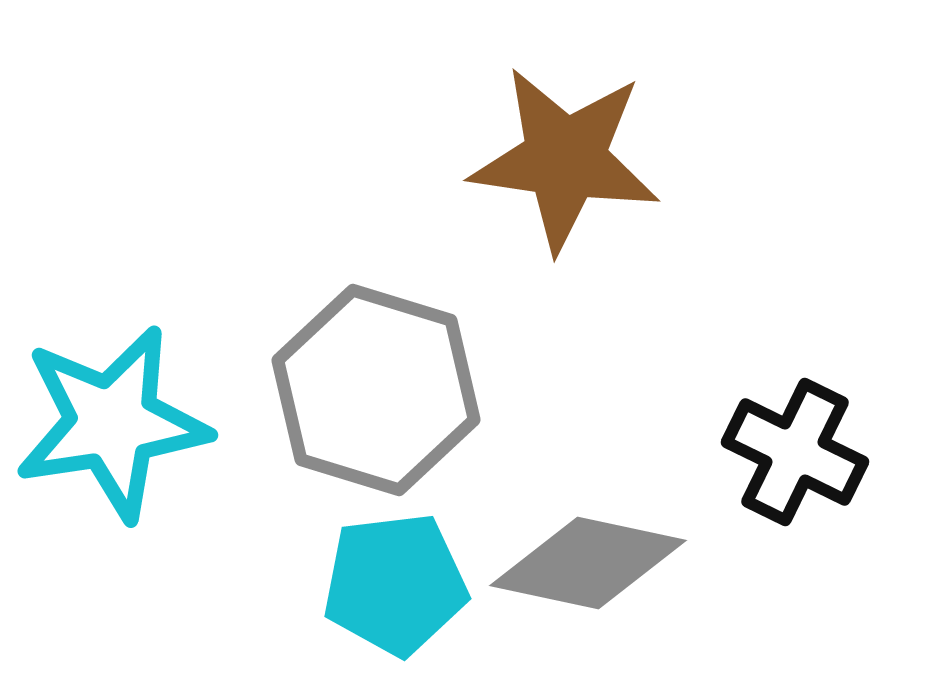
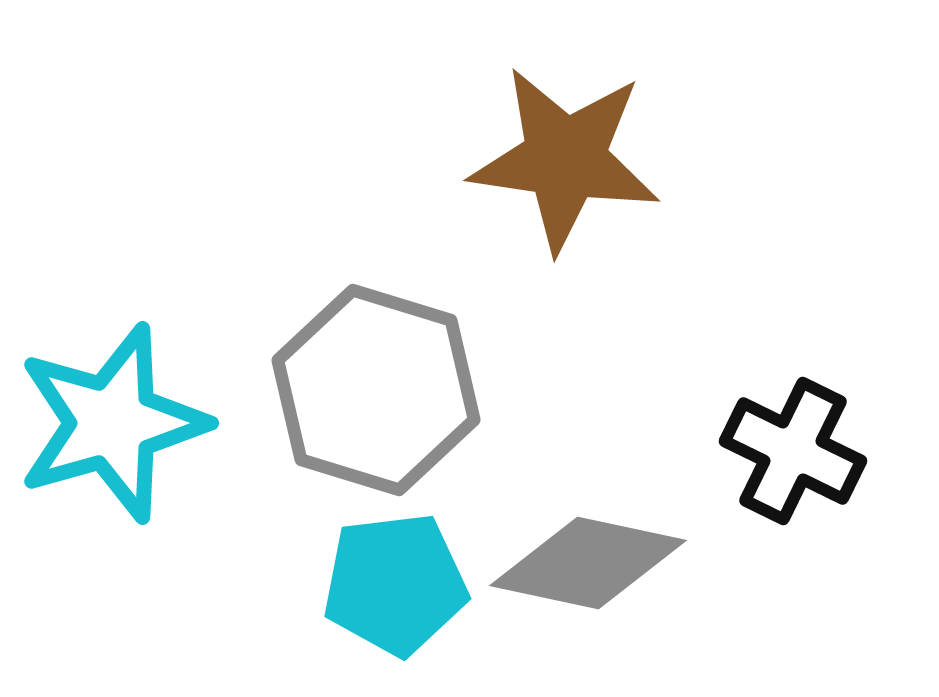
cyan star: rotated 7 degrees counterclockwise
black cross: moved 2 px left, 1 px up
